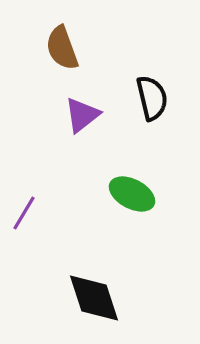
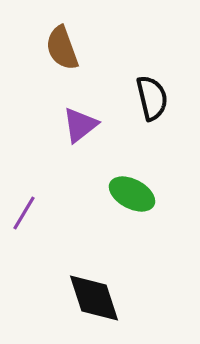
purple triangle: moved 2 px left, 10 px down
